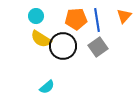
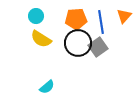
blue line: moved 4 px right, 2 px down
black circle: moved 15 px right, 3 px up
